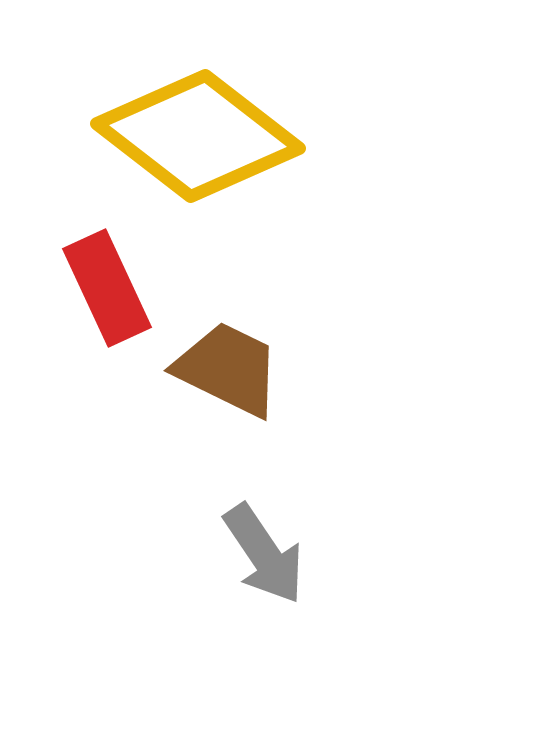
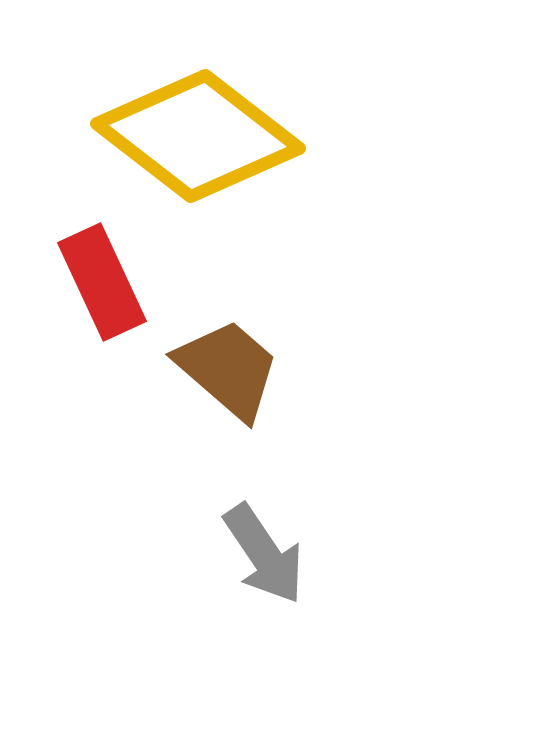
red rectangle: moved 5 px left, 6 px up
brown trapezoid: rotated 15 degrees clockwise
